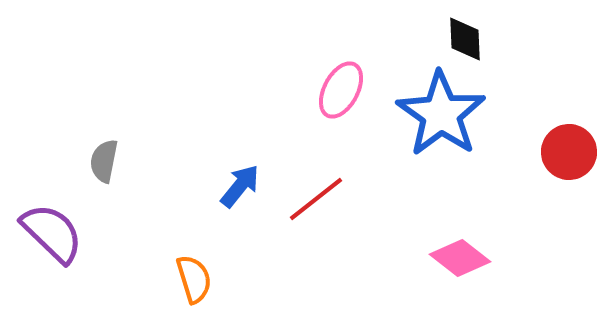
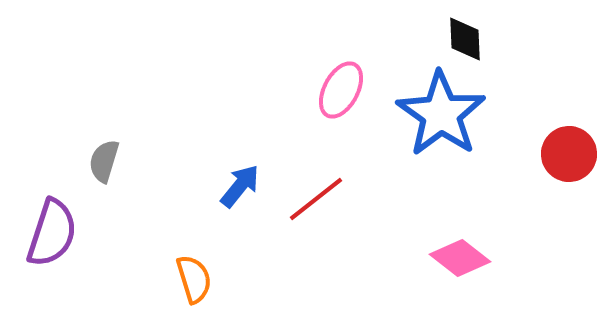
red circle: moved 2 px down
gray semicircle: rotated 6 degrees clockwise
purple semicircle: rotated 64 degrees clockwise
